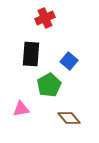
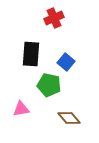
red cross: moved 9 px right
blue square: moved 3 px left, 1 px down
green pentagon: rotated 30 degrees counterclockwise
